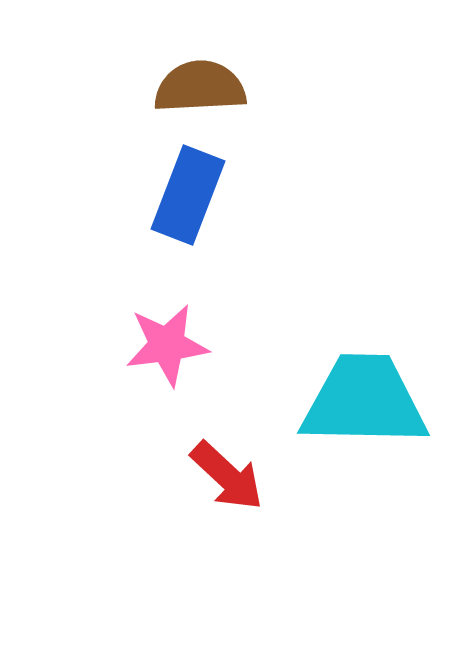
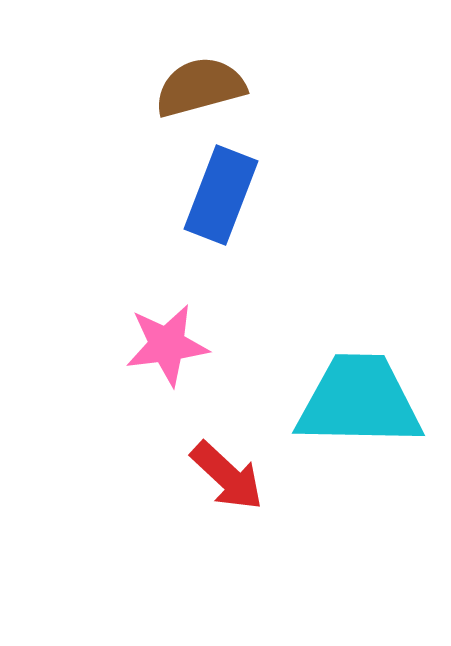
brown semicircle: rotated 12 degrees counterclockwise
blue rectangle: moved 33 px right
cyan trapezoid: moved 5 px left
